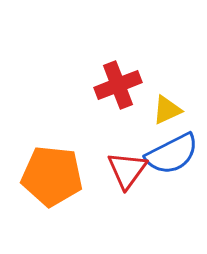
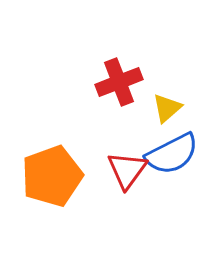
red cross: moved 1 px right, 3 px up
yellow triangle: moved 2 px up; rotated 16 degrees counterclockwise
orange pentagon: rotated 26 degrees counterclockwise
